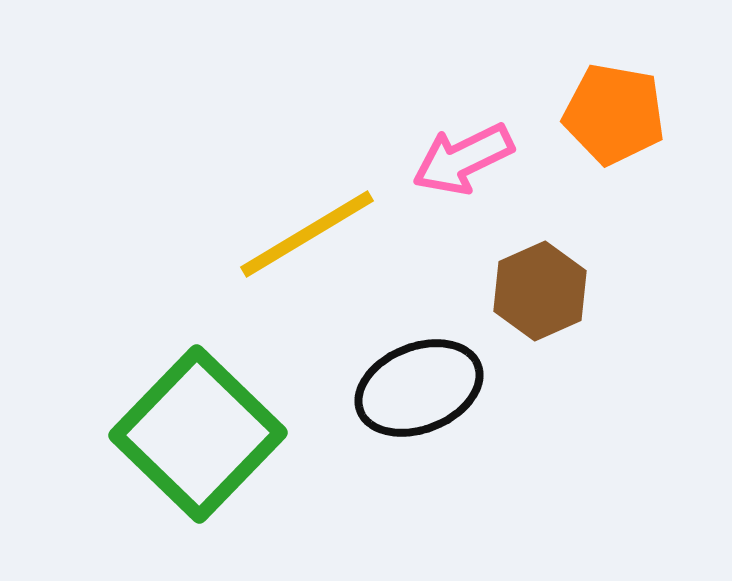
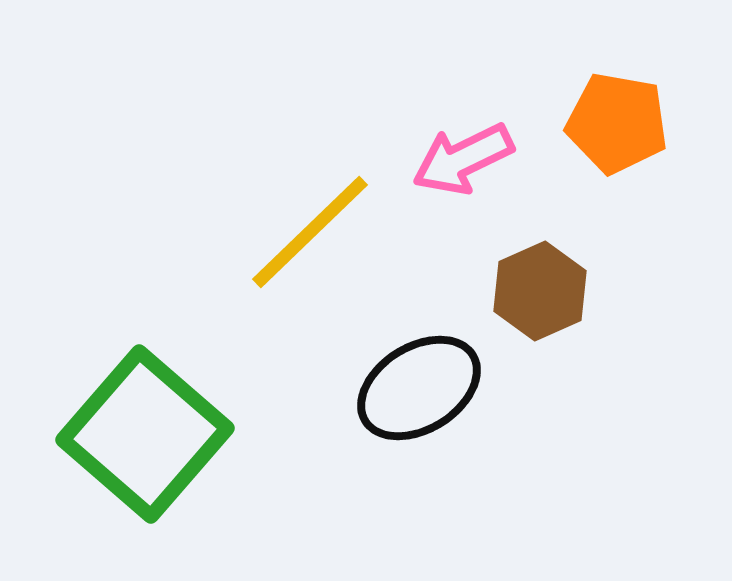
orange pentagon: moved 3 px right, 9 px down
yellow line: moved 3 px right, 2 px up; rotated 13 degrees counterclockwise
black ellipse: rotated 10 degrees counterclockwise
green square: moved 53 px left; rotated 3 degrees counterclockwise
